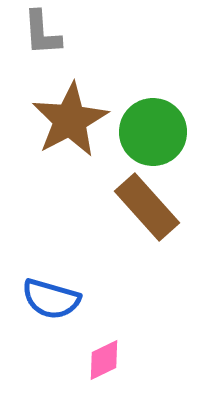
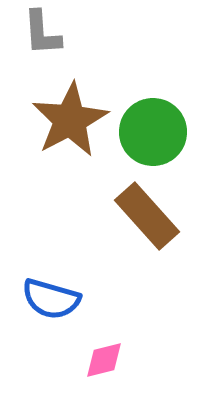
brown rectangle: moved 9 px down
pink diamond: rotated 12 degrees clockwise
